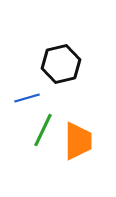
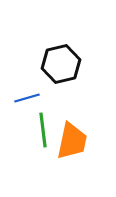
green line: rotated 32 degrees counterclockwise
orange trapezoid: moved 6 px left; rotated 12 degrees clockwise
